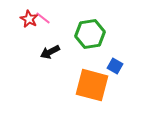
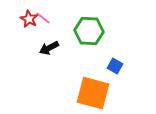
green hexagon: moved 1 px left, 3 px up; rotated 12 degrees clockwise
black arrow: moved 1 px left, 4 px up
orange square: moved 1 px right, 8 px down
